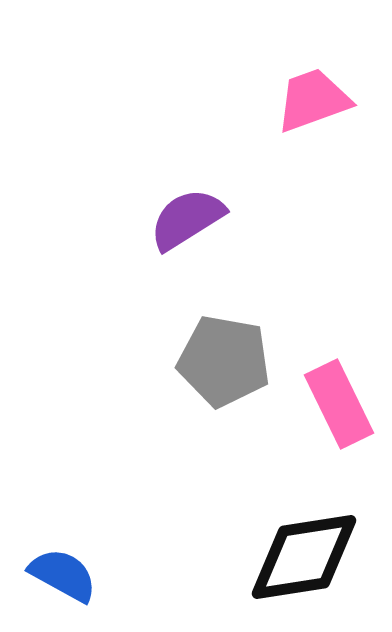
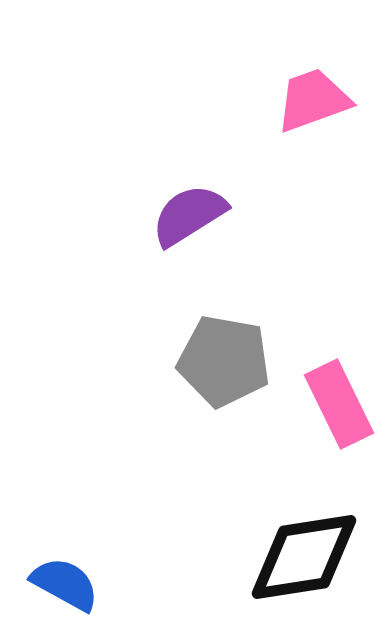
purple semicircle: moved 2 px right, 4 px up
blue semicircle: moved 2 px right, 9 px down
